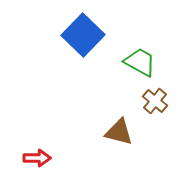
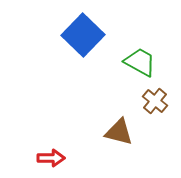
red arrow: moved 14 px right
